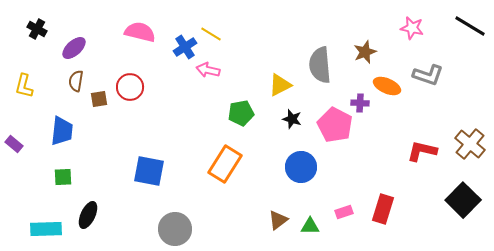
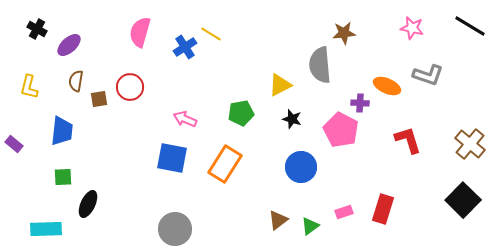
pink semicircle: rotated 88 degrees counterclockwise
purple ellipse: moved 5 px left, 3 px up
brown star: moved 21 px left, 19 px up; rotated 15 degrees clockwise
pink arrow: moved 23 px left, 49 px down; rotated 10 degrees clockwise
yellow L-shape: moved 5 px right, 1 px down
pink pentagon: moved 6 px right, 5 px down
red L-shape: moved 14 px left, 11 px up; rotated 60 degrees clockwise
blue square: moved 23 px right, 13 px up
black ellipse: moved 11 px up
green triangle: rotated 36 degrees counterclockwise
